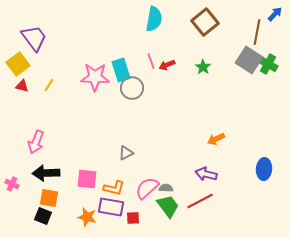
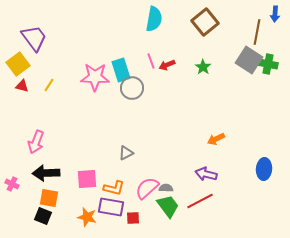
blue arrow: rotated 140 degrees clockwise
green cross: rotated 18 degrees counterclockwise
pink square: rotated 10 degrees counterclockwise
